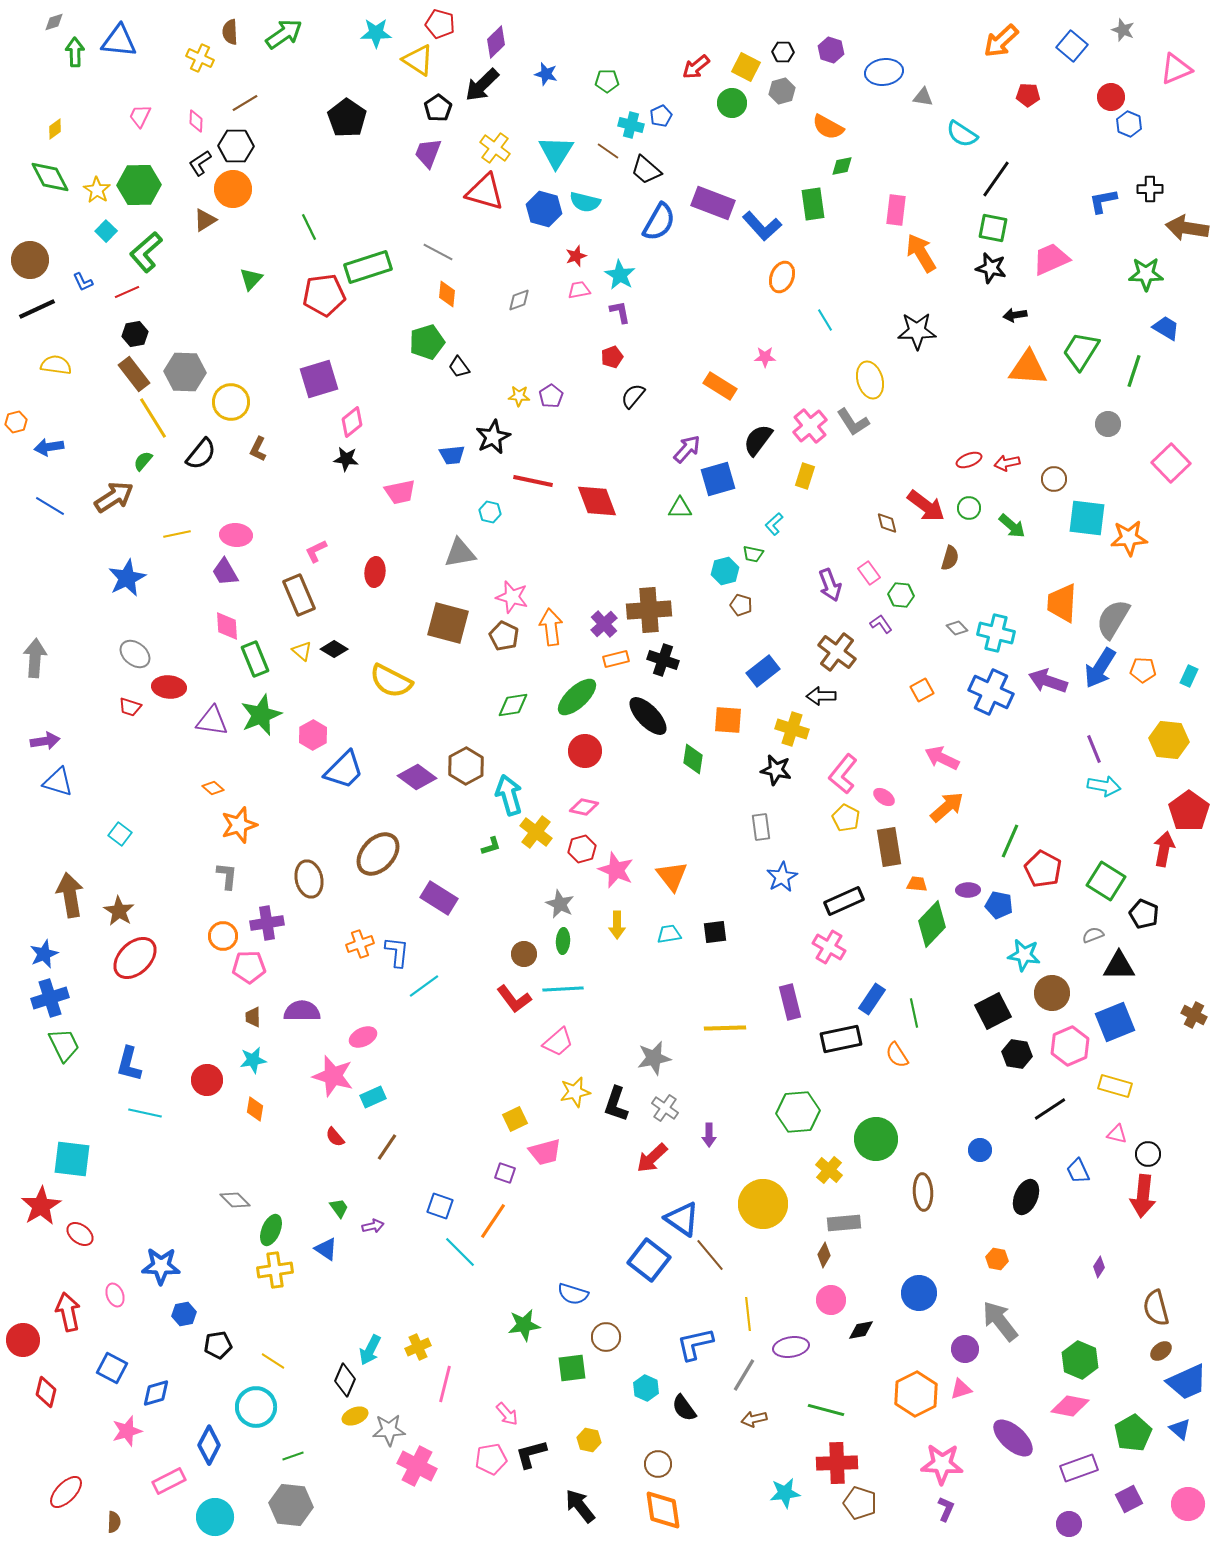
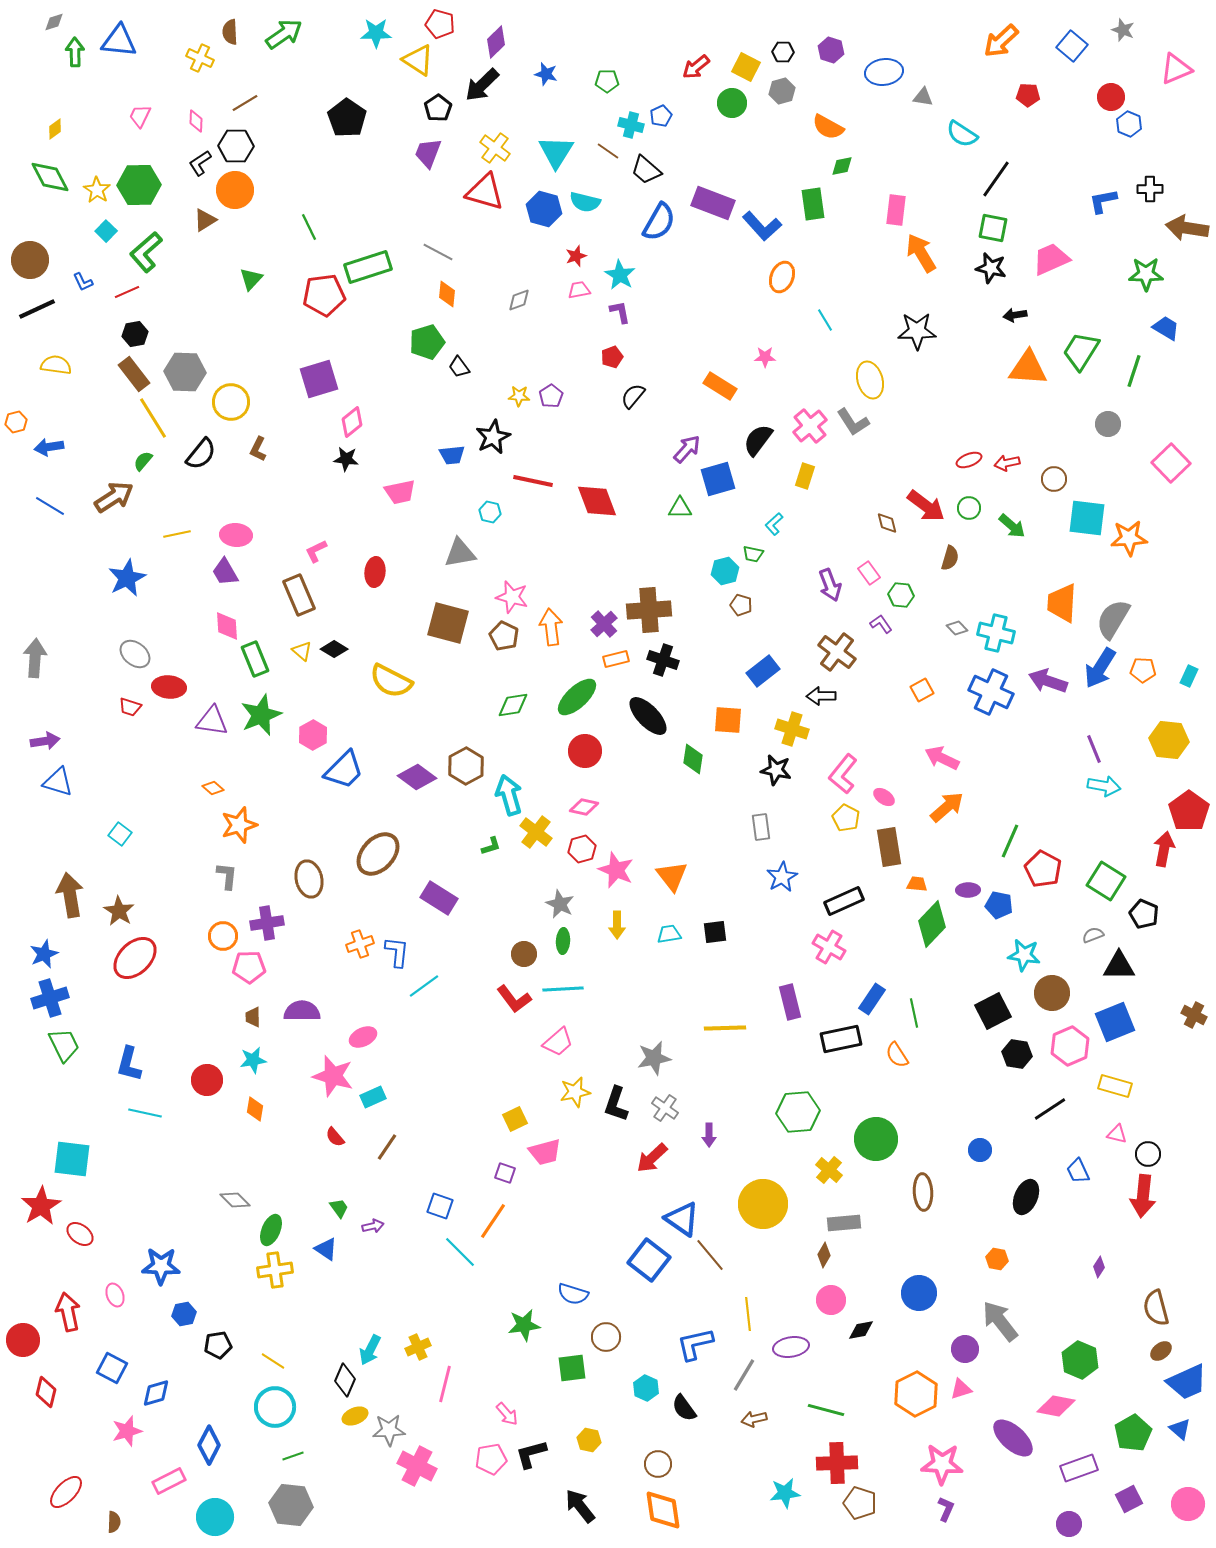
orange circle at (233, 189): moved 2 px right, 1 px down
pink diamond at (1070, 1406): moved 14 px left
cyan circle at (256, 1407): moved 19 px right
